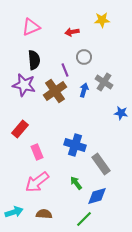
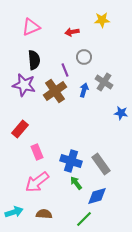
blue cross: moved 4 px left, 16 px down
